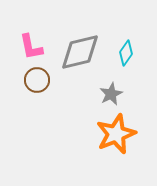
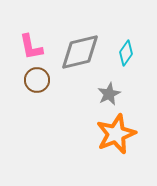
gray star: moved 2 px left
